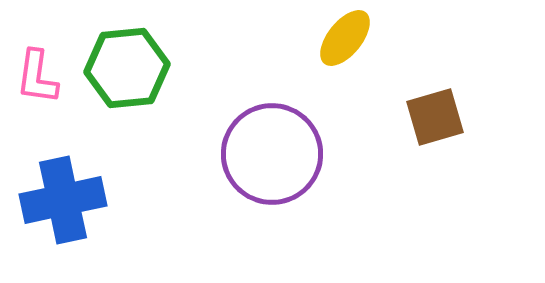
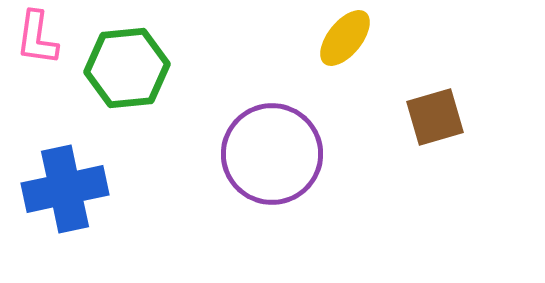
pink L-shape: moved 39 px up
blue cross: moved 2 px right, 11 px up
